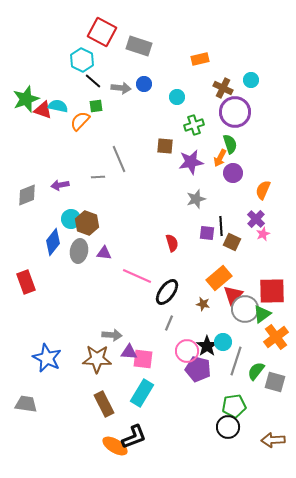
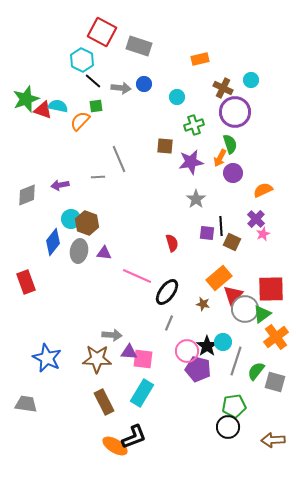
orange semicircle at (263, 190): rotated 42 degrees clockwise
gray star at (196, 199): rotated 18 degrees counterclockwise
red square at (272, 291): moved 1 px left, 2 px up
brown rectangle at (104, 404): moved 2 px up
